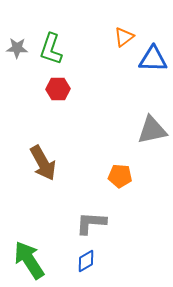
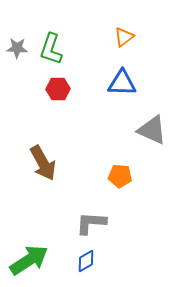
blue triangle: moved 31 px left, 24 px down
gray triangle: rotated 36 degrees clockwise
green arrow: rotated 90 degrees clockwise
